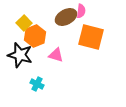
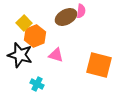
orange square: moved 8 px right, 28 px down
